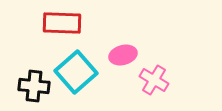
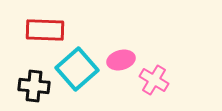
red rectangle: moved 17 px left, 7 px down
pink ellipse: moved 2 px left, 5 px down
cyan square: moved 1 px right, 3 px up
